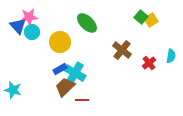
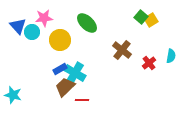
pink star: moved 15 px right, 1 px down
yellow circle: moved 2 px up
cyan star: moved 5 px down
